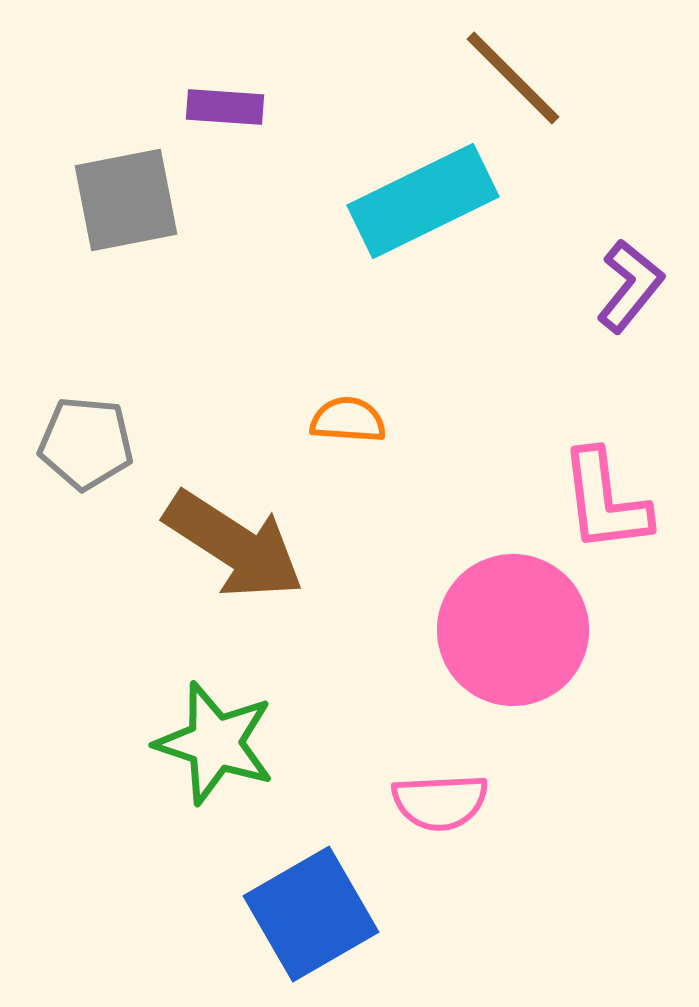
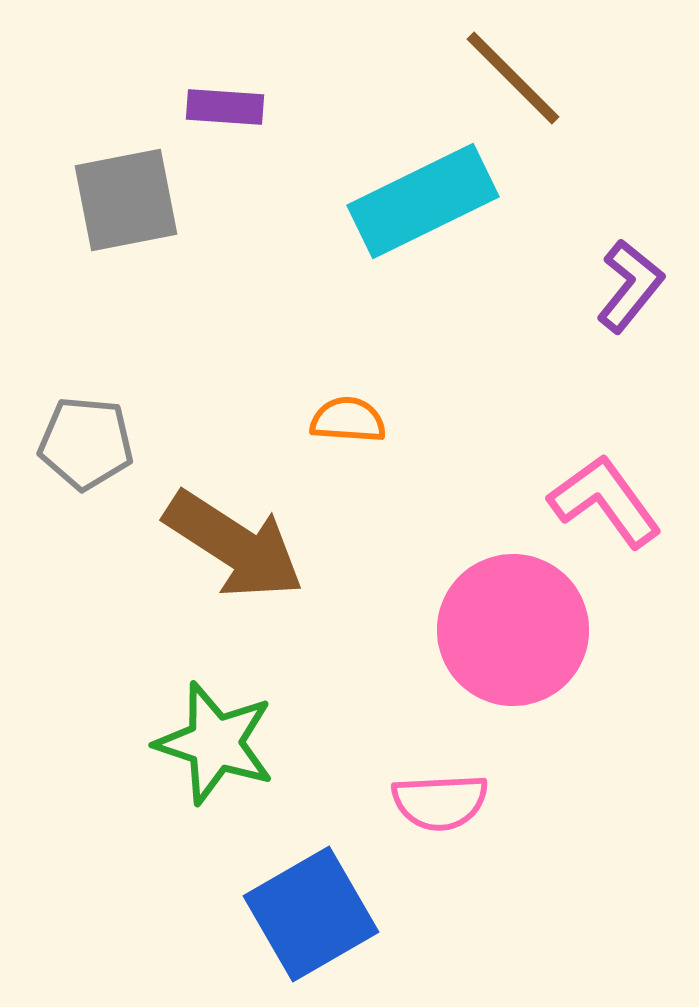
pink L-shape: rotated 151 degrees clockwise
